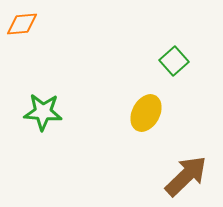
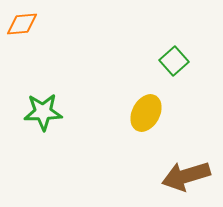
green star: rotated 6 degrees counterclockwise
brown arrow: rotated 153 degrees counterclockwise
